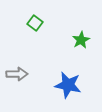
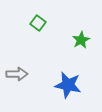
green square: moved 3 px right
